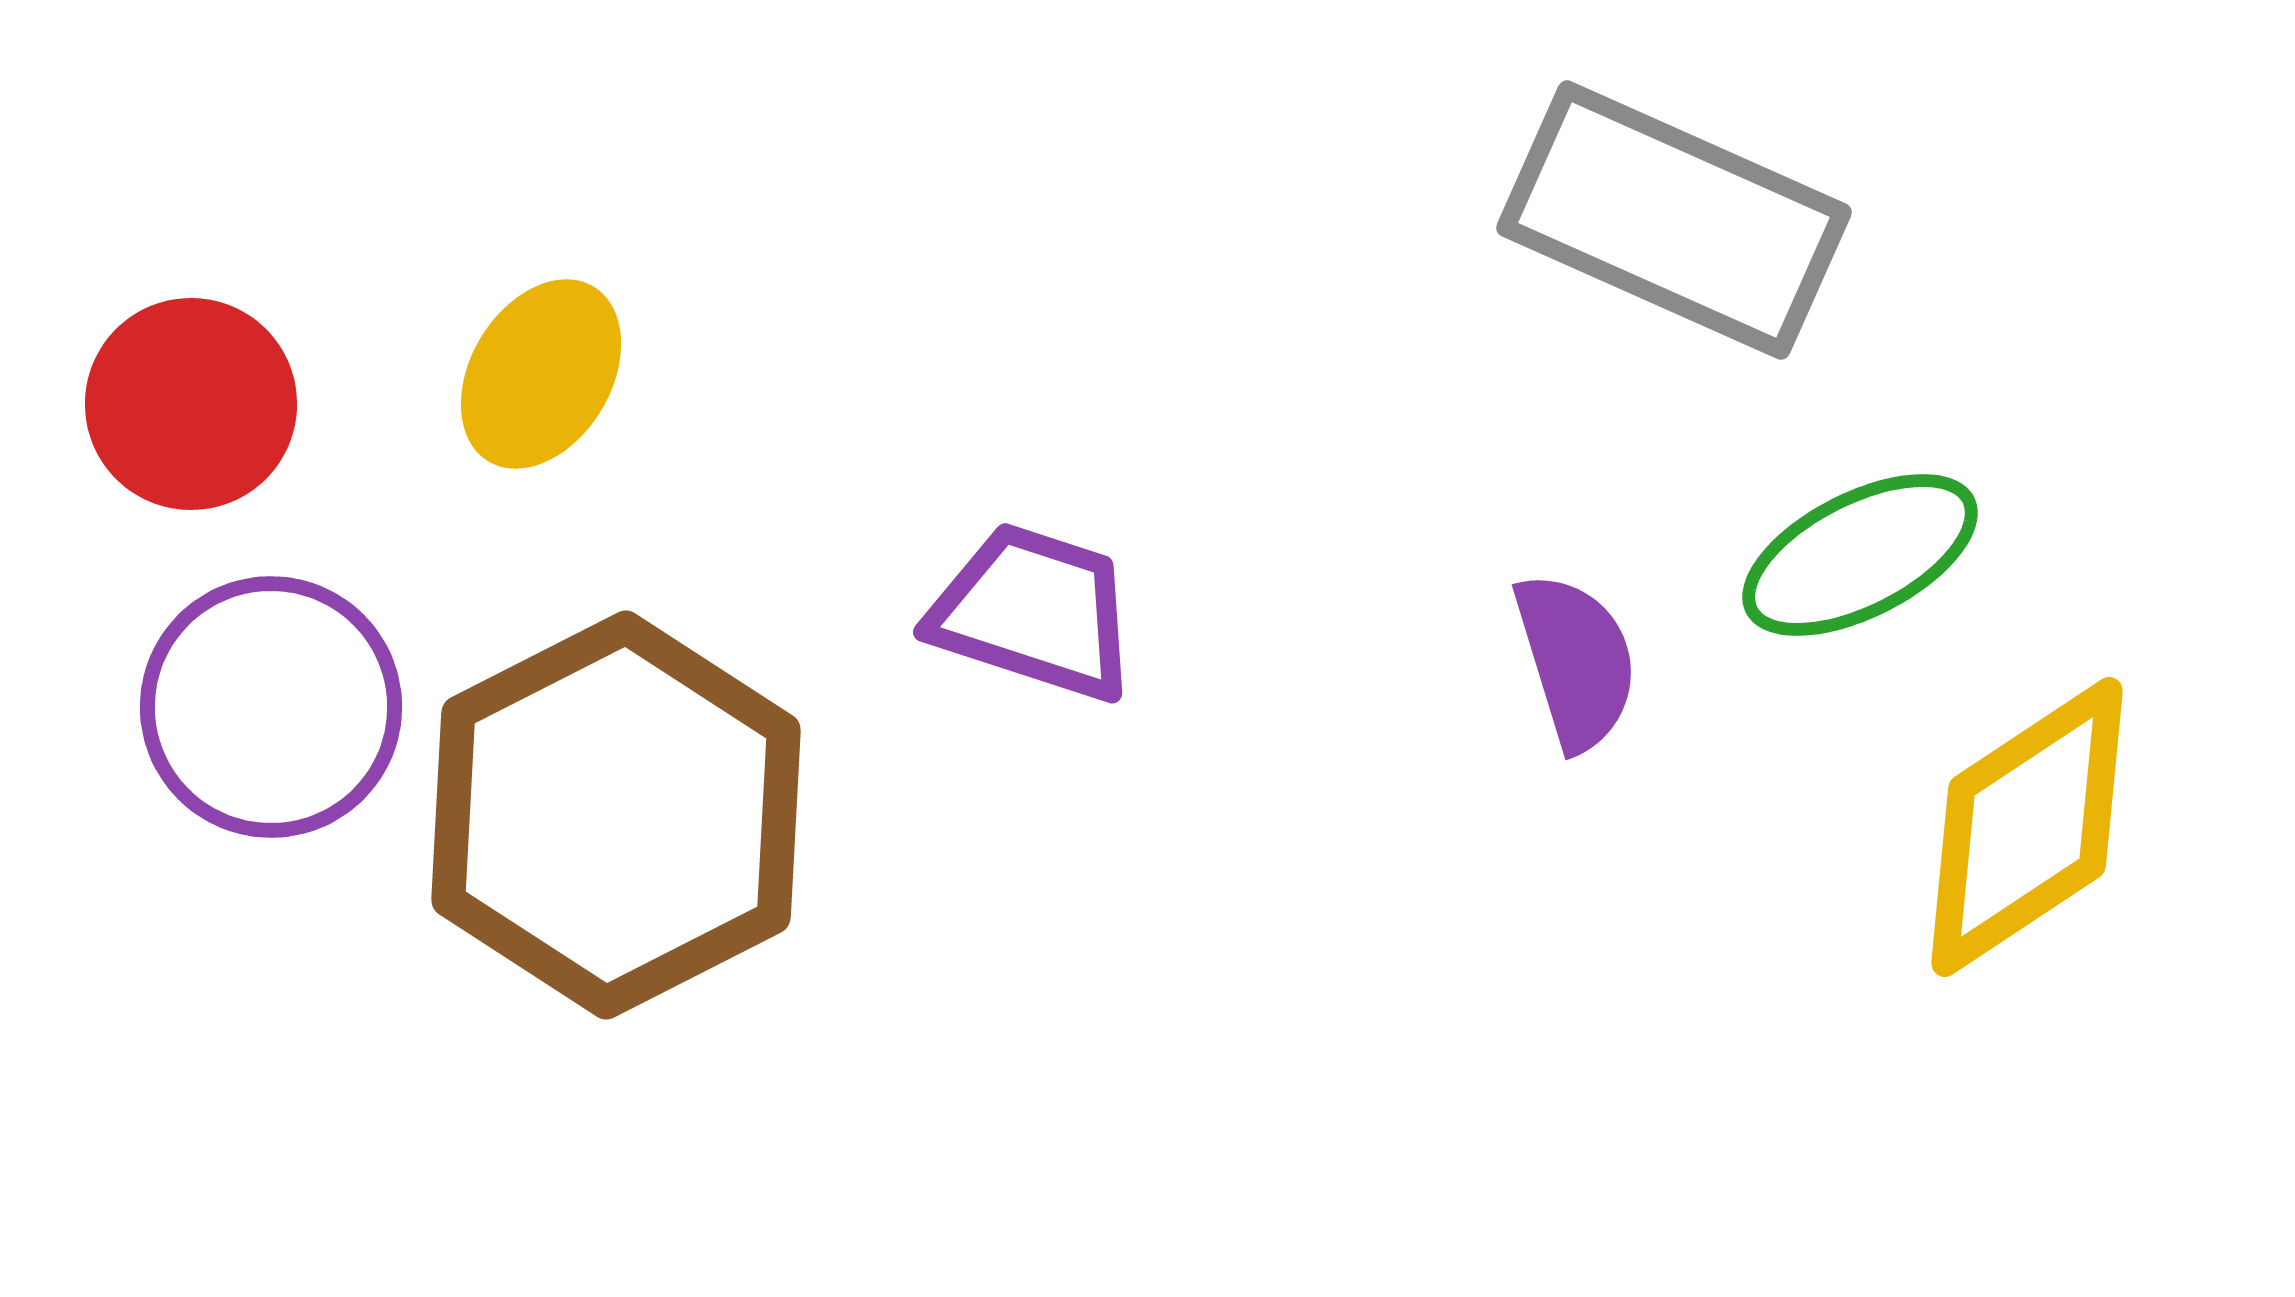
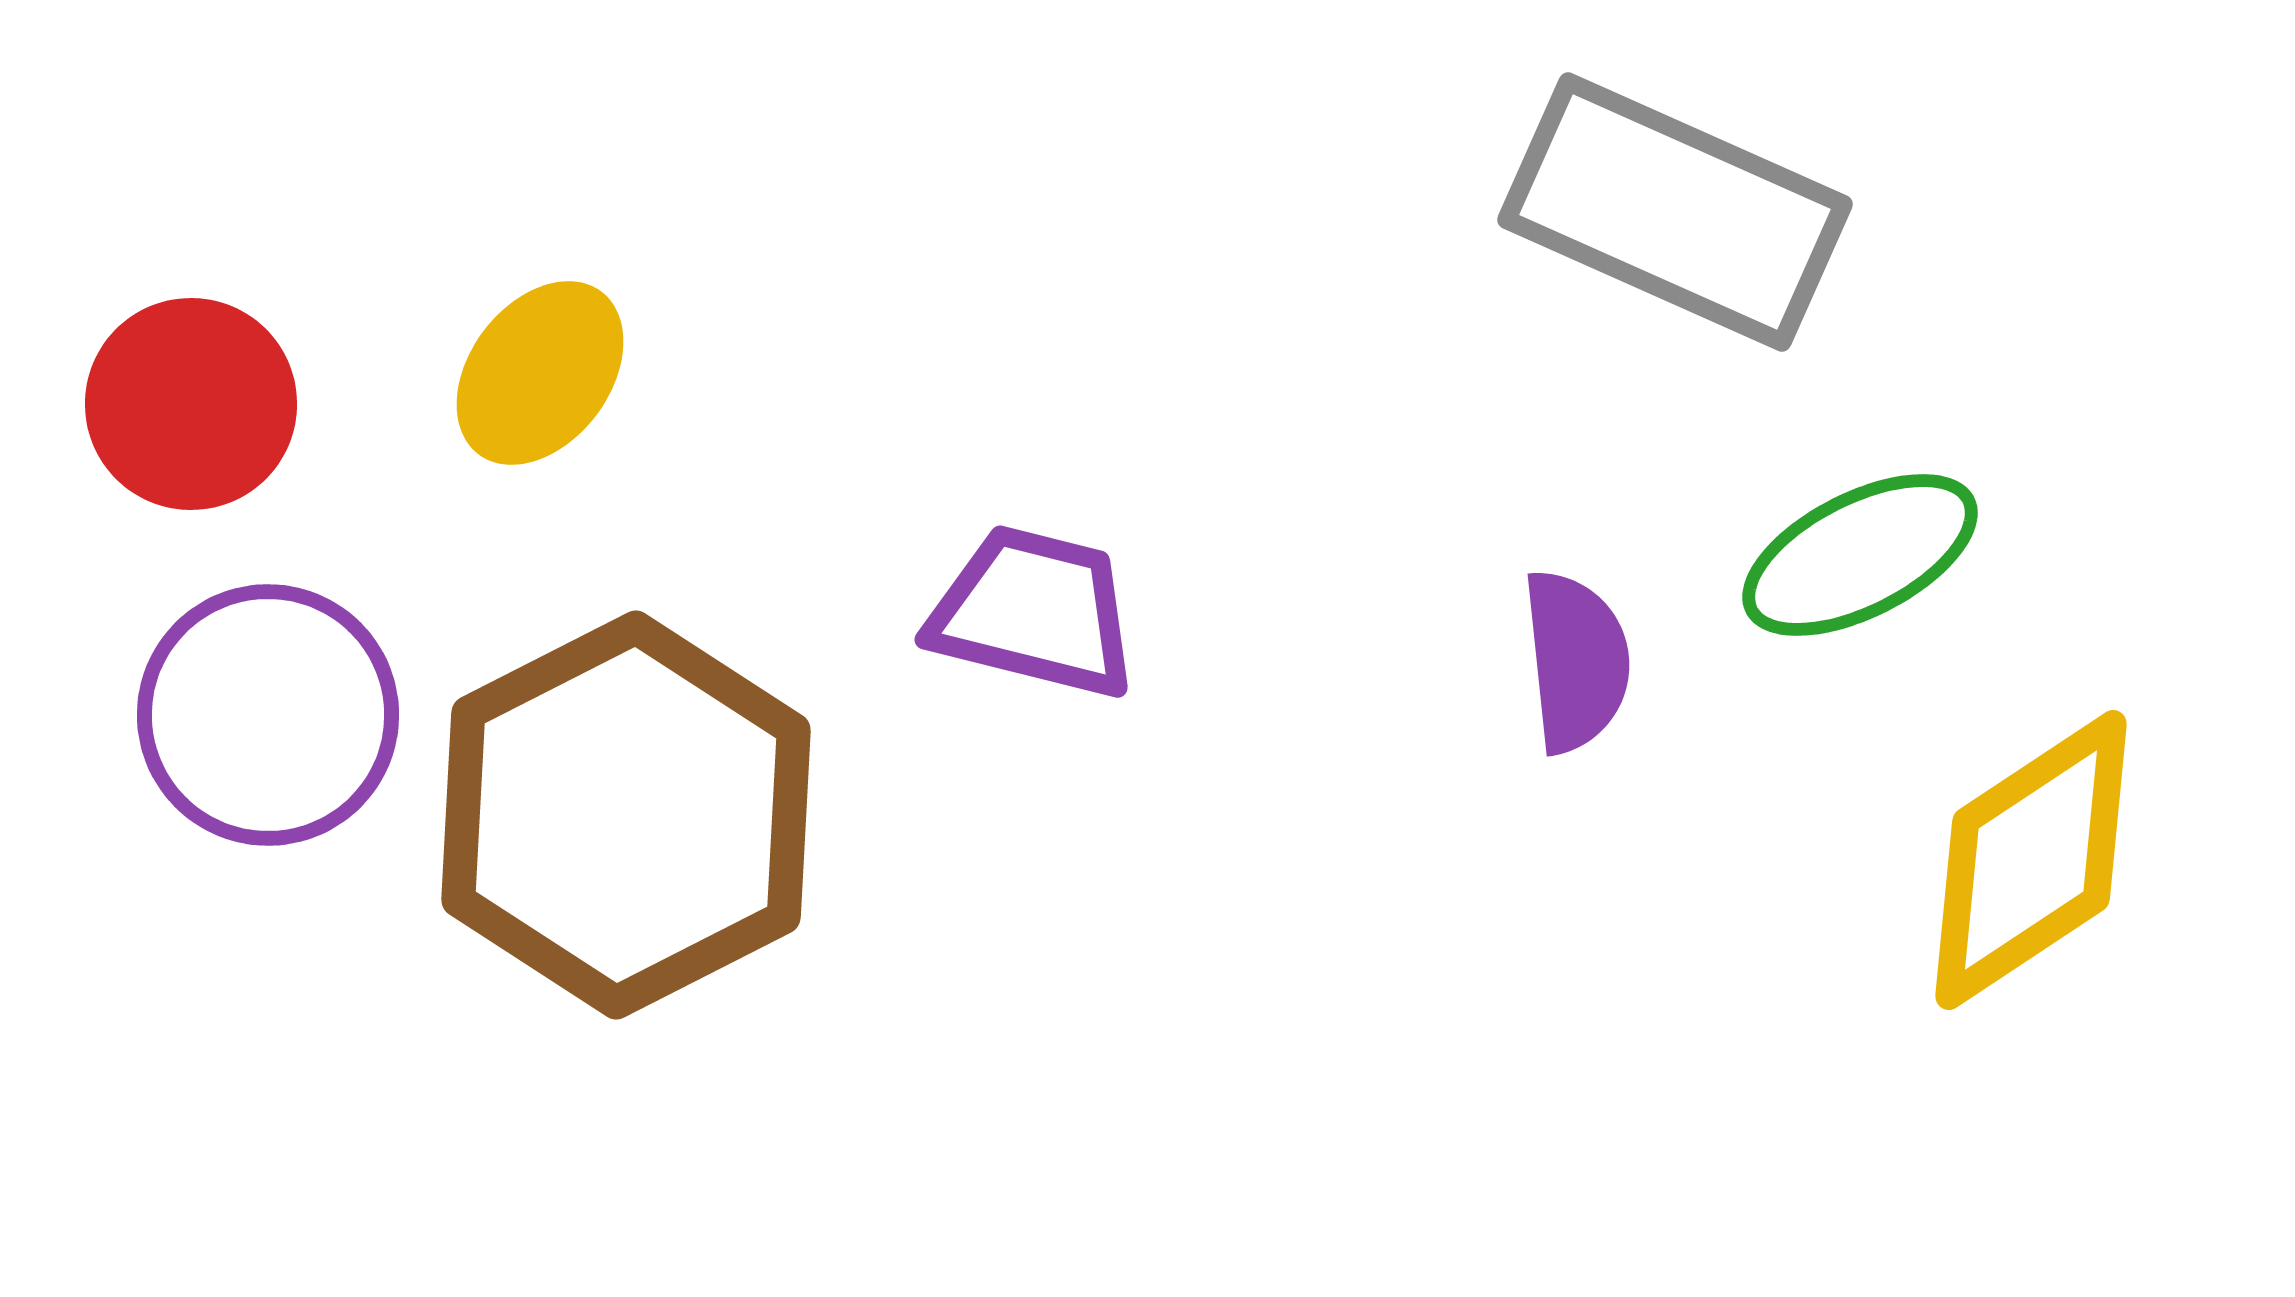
gray rectangle: moved 1 px right, 8 px up
yellow ellipse: moved 1 px left, 1 px up; rotated 6 degrees clockwise
purple trapezoid: rotated 4 degrees counterclockwise
purple semicircle: rotated 11 degrees clockwise
purple circle: moved 3 px left, 8 px down
brown hexagon: moved 10 px right
yellow diamond: moved 4 px right, 33 px down
